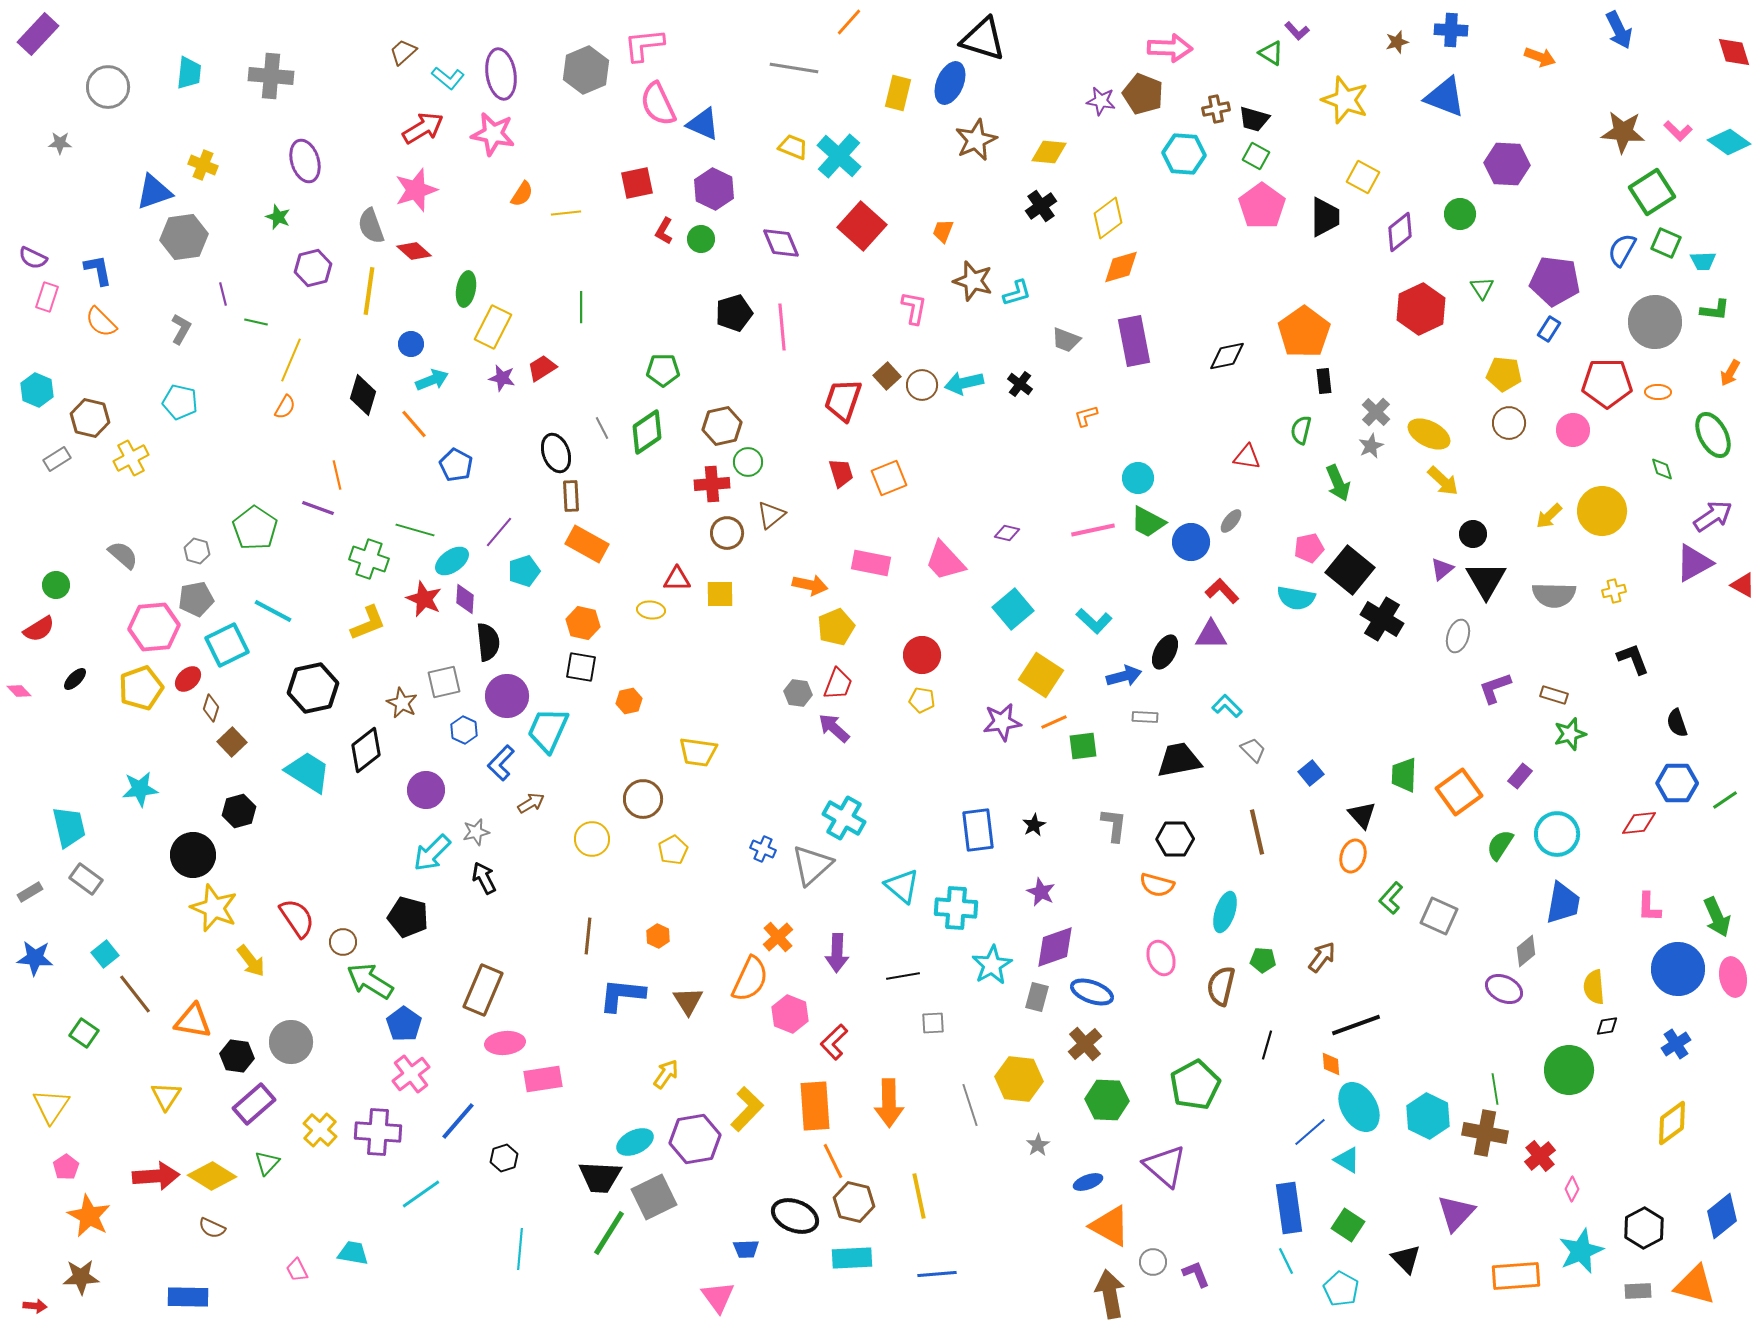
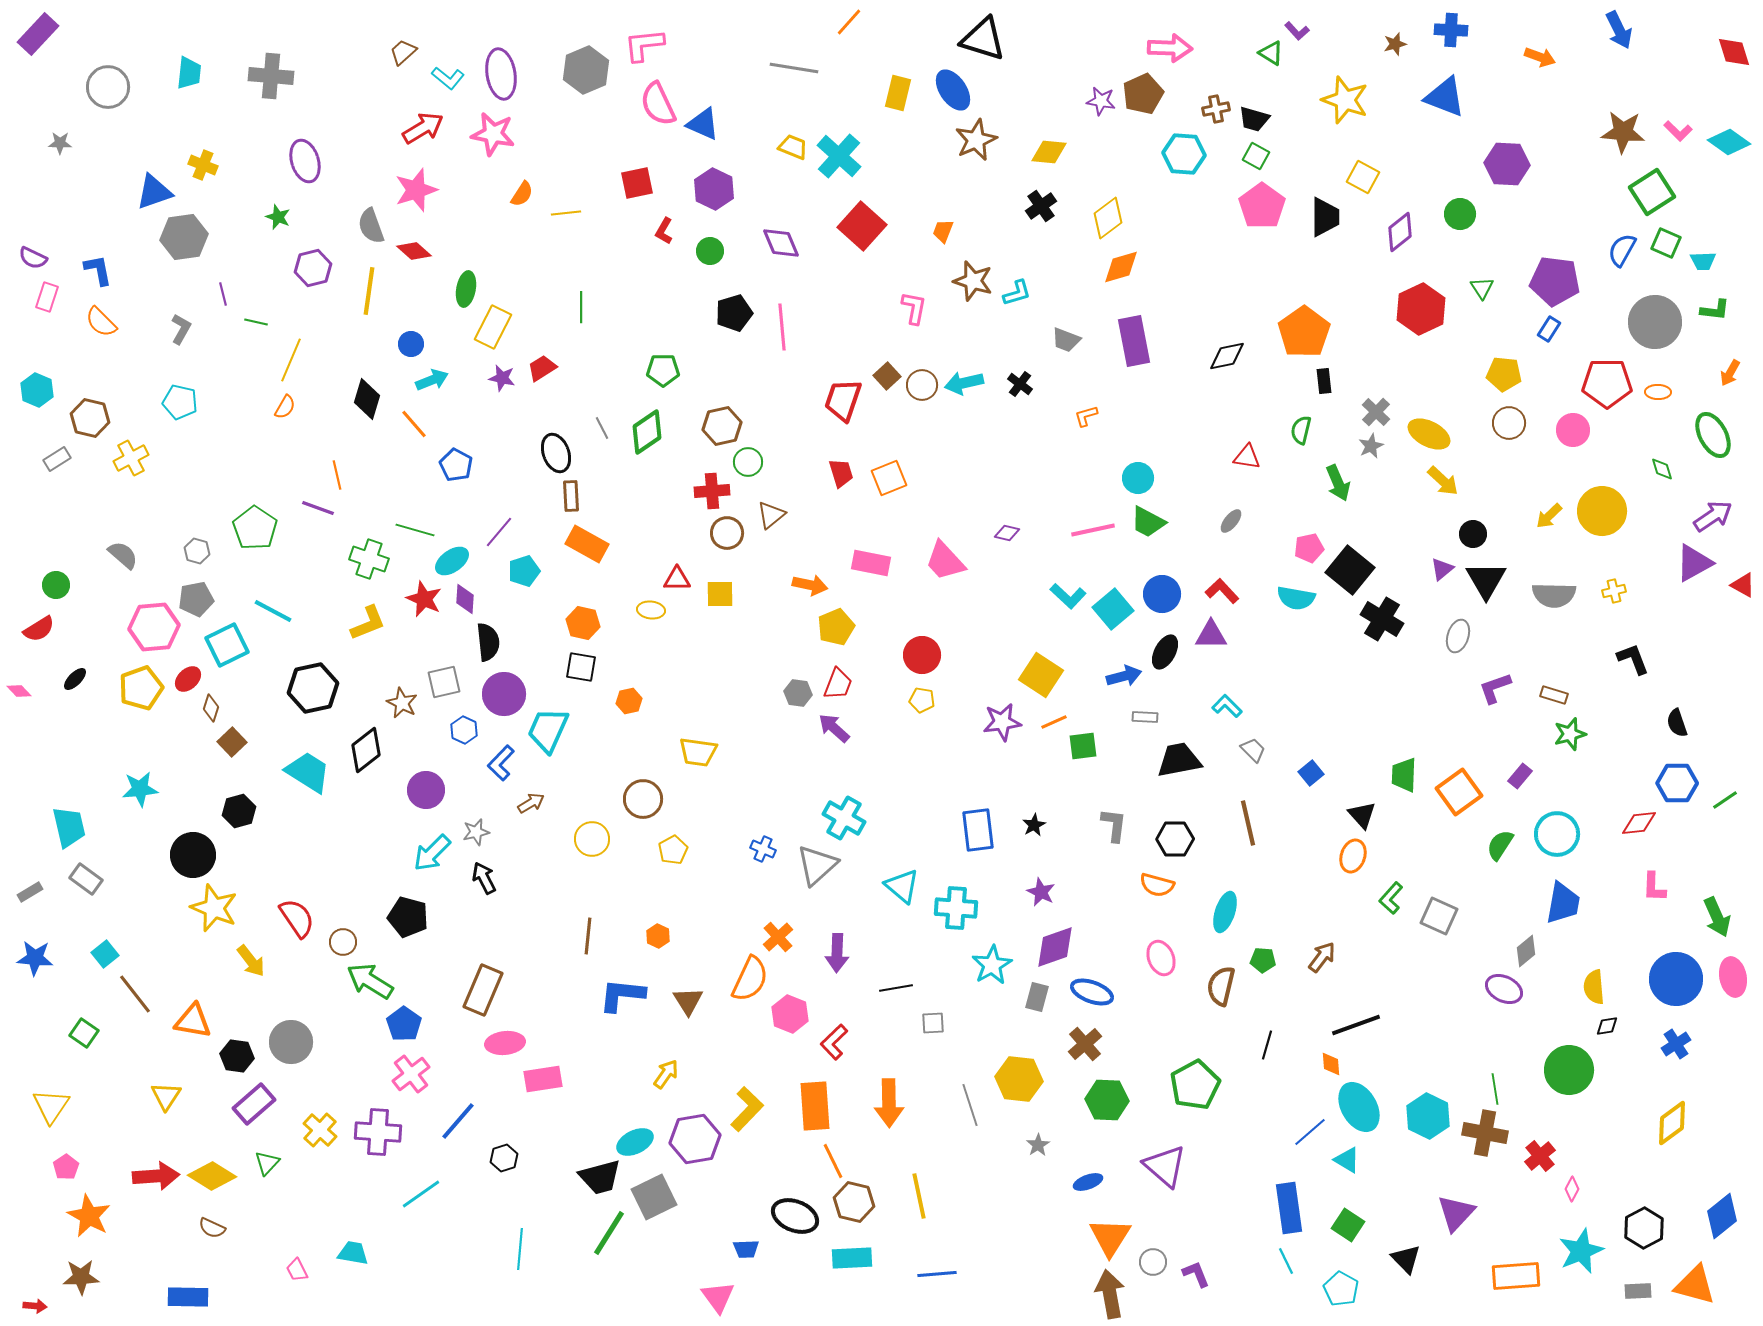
brown star at (1397, 42): moved 2 px left, 2 px down
blue ellipse at (950, 83): moved 3 px right, 7 px down; rotated 57 degrees counterclockwise
brown pentagon at (1143, 94): rotated 27 degrees clockwise
green circle at (701, 239): moved 9 px right, 12 px down
black diamond at (363, 395): moved 4 px right, 4 px down
red cross at (712, 484): moved 7 px down
blue circle at (1191, 542): moved 29 px left, 52 px down
cyan square at (1013, 609): moved 100 px right
cyan L-shape at (1094, 621): moved 26 px left, 25 px up
purple circle at (507, 696): moved 3 px left, 2 px up
brown line at (1257, 832): moved 9 px left, 9 px up
gray triangle at (812, 865): moved 5 px right
pink L-shape at (1649, 907): moved 5 px right, 20 px up
blue circle at (1678, 969): moved 2 px left, 10 px down
black line at (903, 976): moved 7 px left, 12 px down
black trapezoid at (600, 1177): rotated 18 degrees counterclockwise
orange triangle at (1110, 1226): moved 11 px down; rotated 33 degrees clockwise
